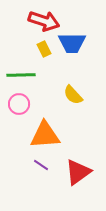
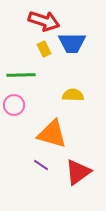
yellow semicircle: rotated 135 degrees clockwise
pink circle: moved 5 px left, 1 px down
orange triangle: moved 7 px right, 1 px up; rotated 20 degrees clockwise
